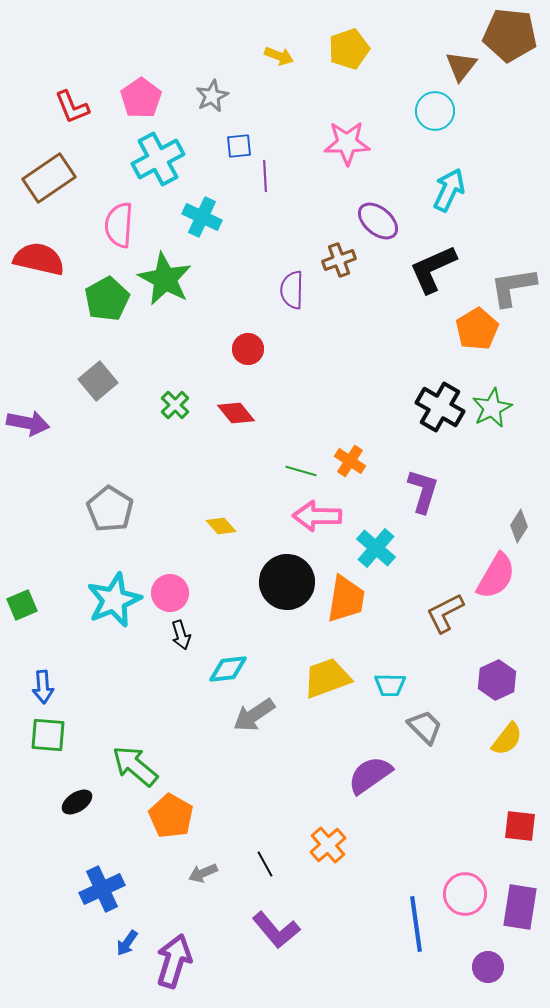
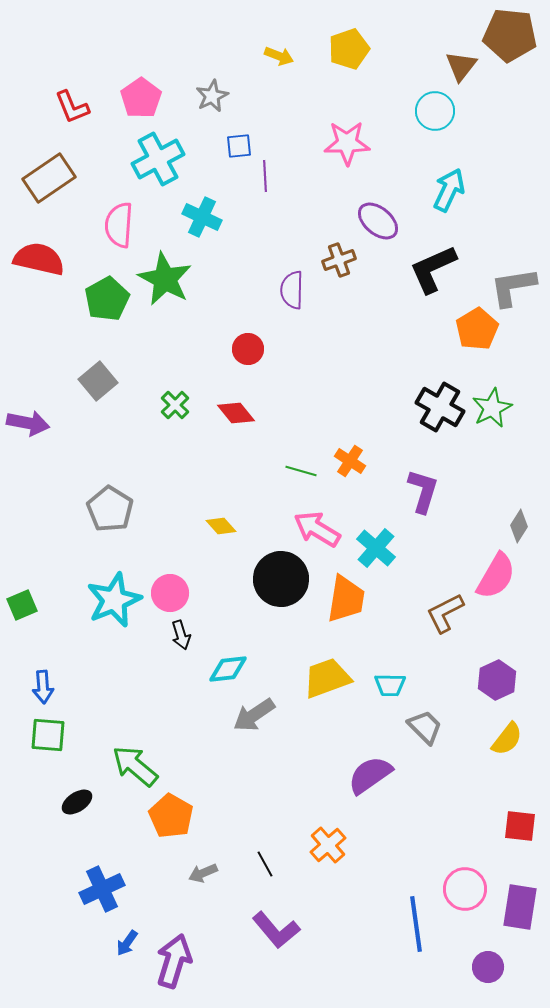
pink arrow at (317, 516): moved 13 px down; rotated 30 degrees clockwise
black circle at (287, 582): moved 6 px left, 3 px up
pink circle at (465, 894): moved 5 px up
